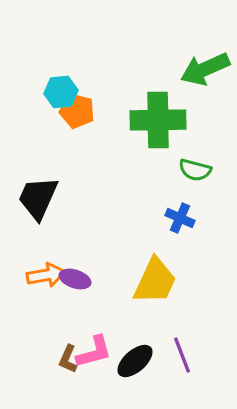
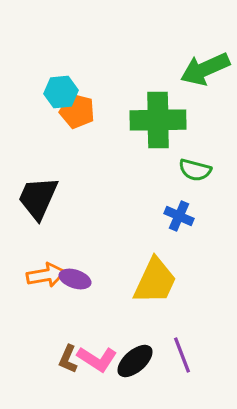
blue cross: moved 1 px left, 2 px up
pink L-shape: moved 3 px right, 7 px down; rotated 48 degrees clockwise
